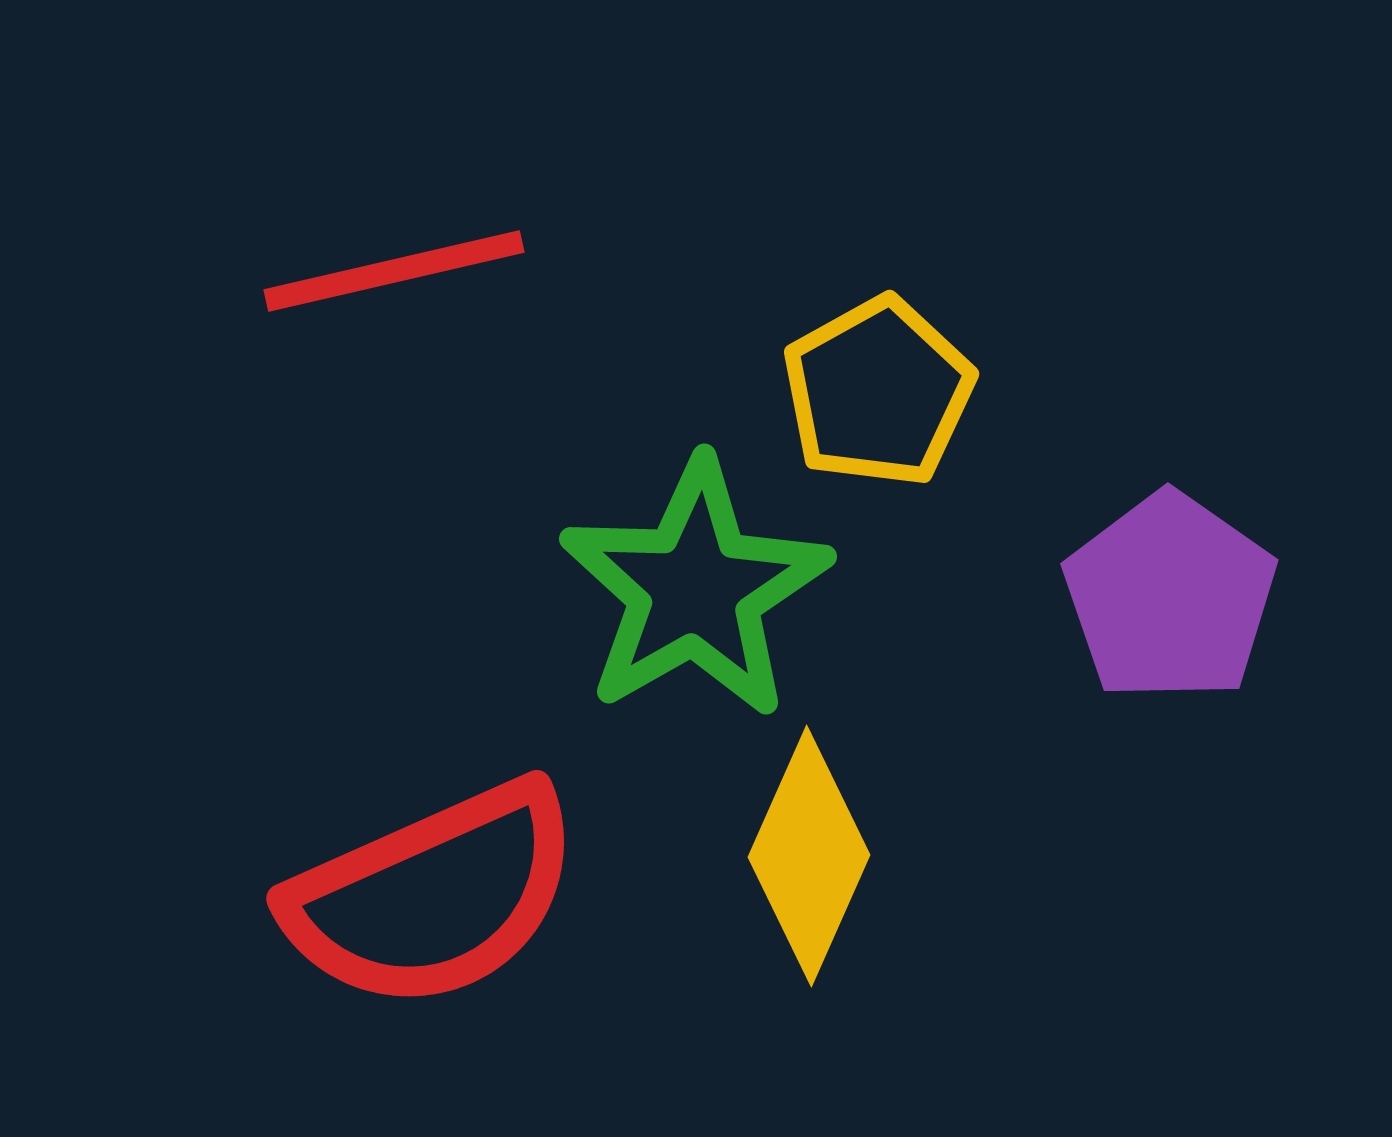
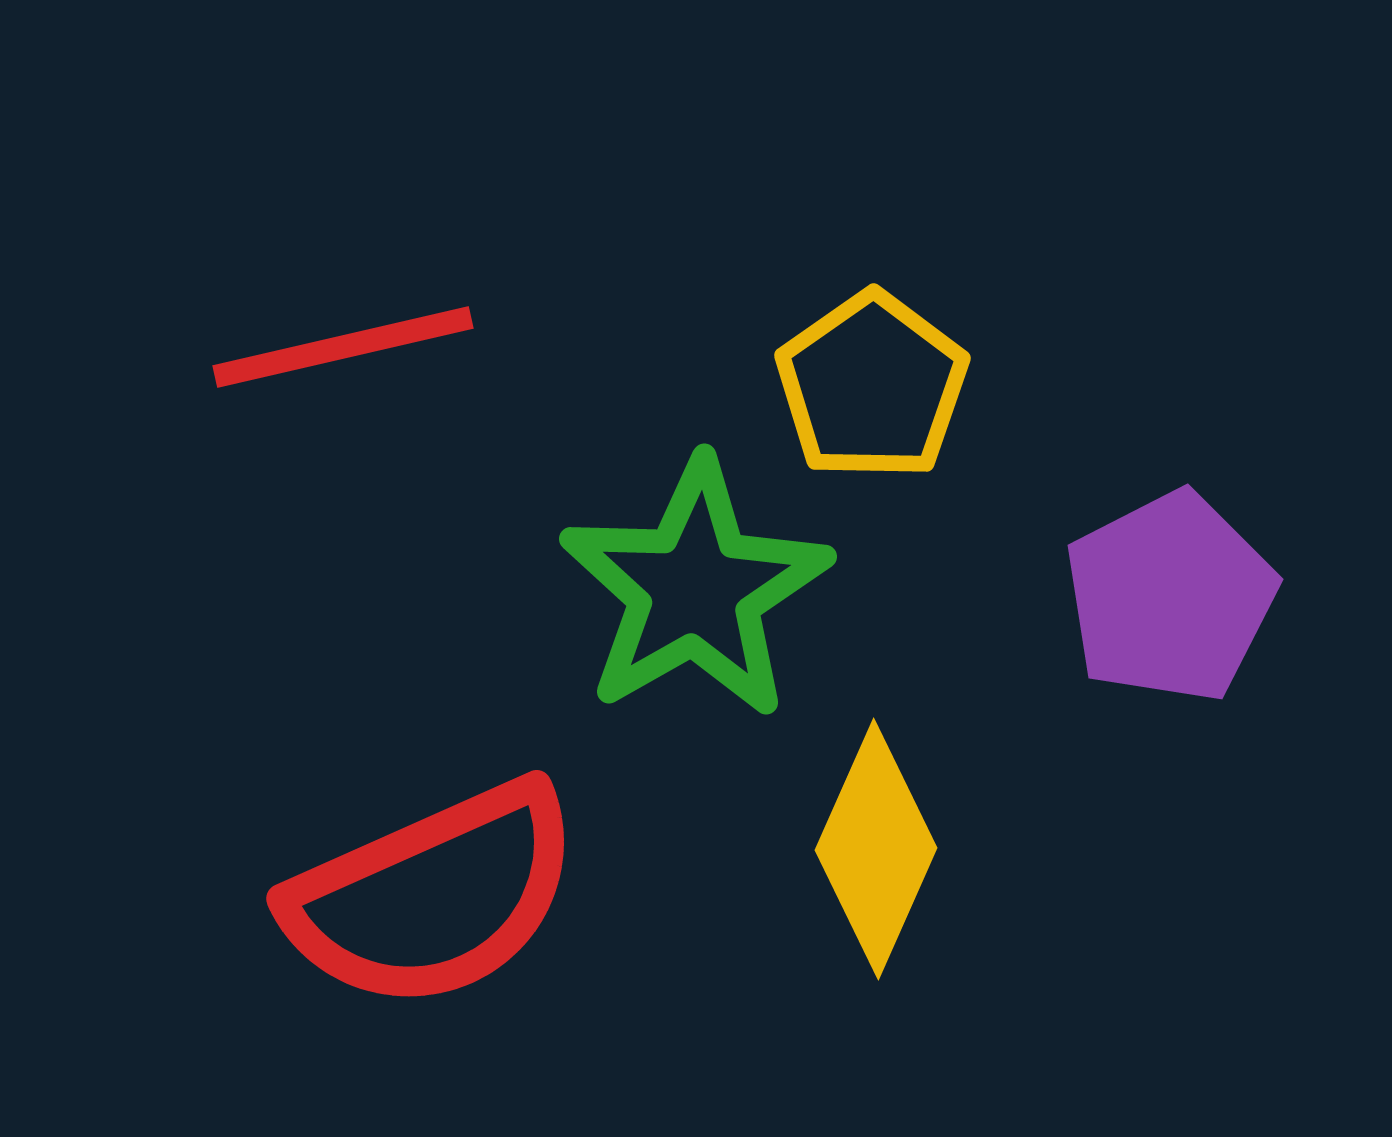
red line: moved 51 px left, 76 px down
yellow pentagon: moved 6 px left, 6 px up; rotated 6 degrees counterclockwise
purple pentagon: rotated 10 degrees clockwise
yellow diamond: moved 67 px right, 7 px up
